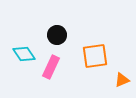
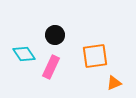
black circle: moved 2 px left
orange triangle: moved 8 px left, 3 px down
